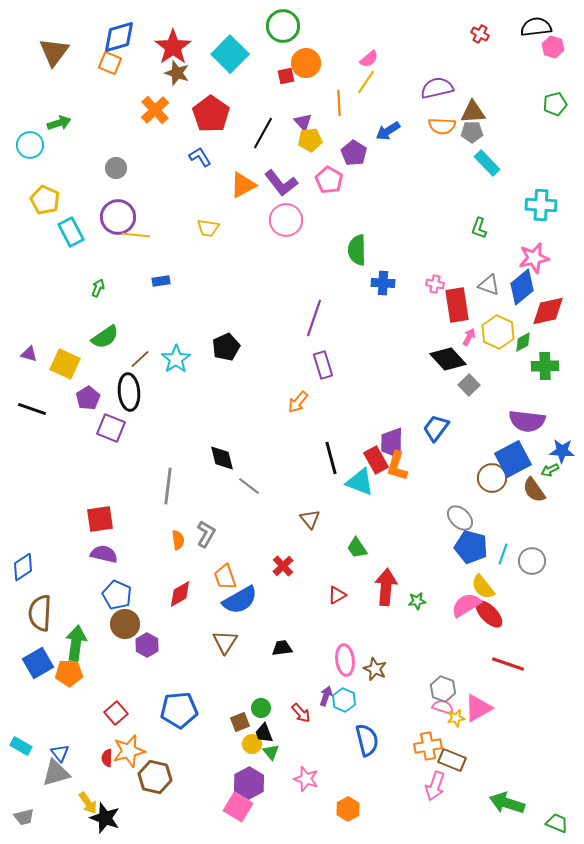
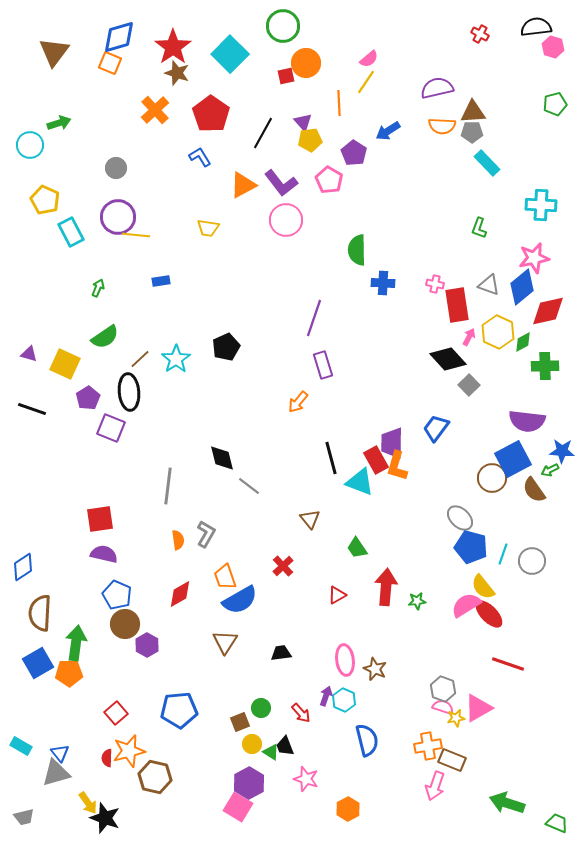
black trapezoid at (282, 648): moved 1 px left, 5 px down
black trapezoid at (264, 733): moved 21 px right, 13 px down
green triangle at (271, 752): rotated 18 degrees counterclockwise
